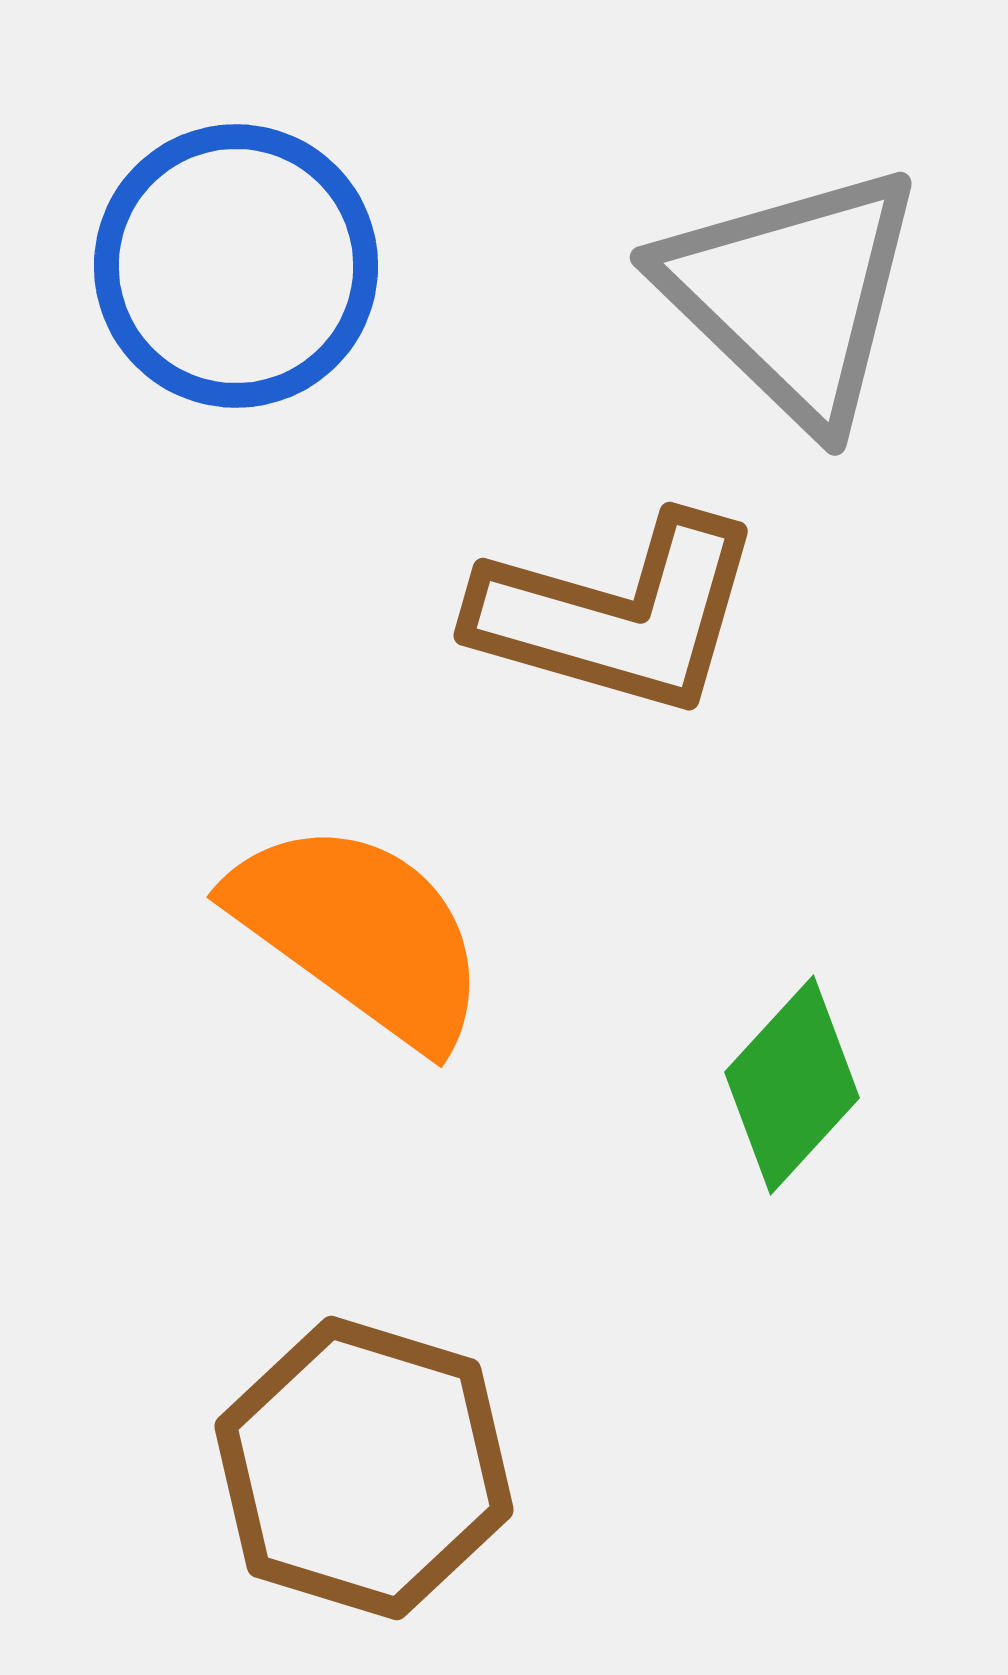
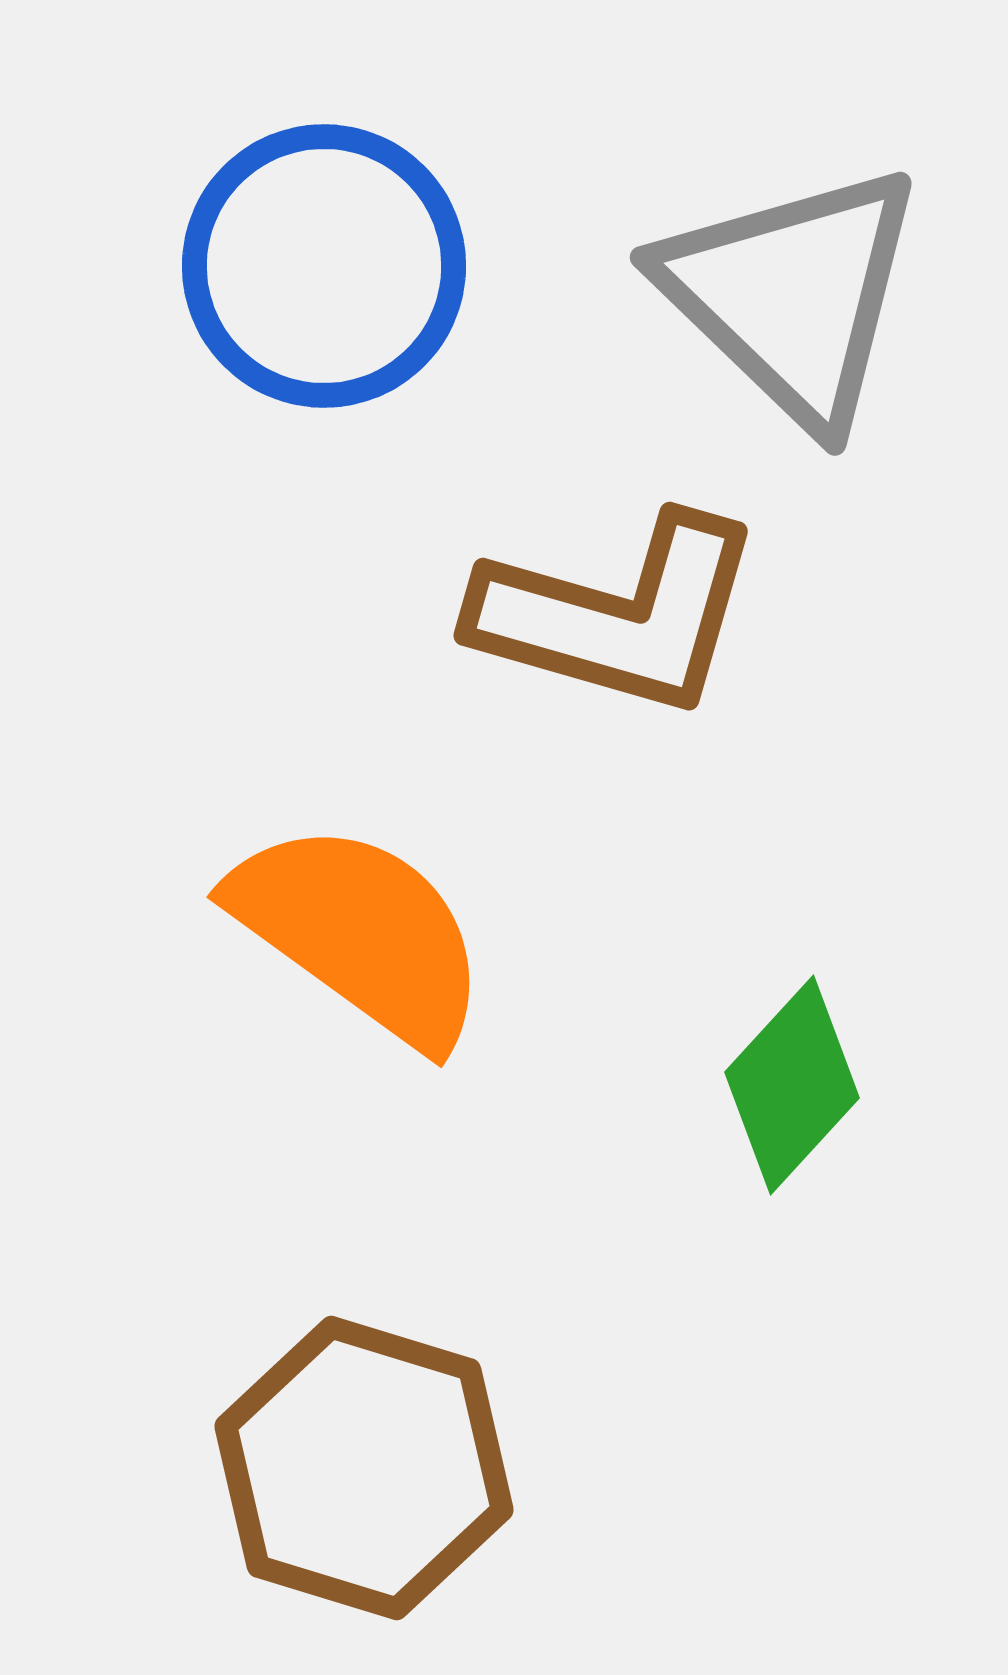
blue circle: moved 88 px right
